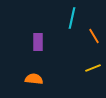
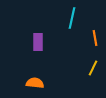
orange line: moved 1 px right, 2 px down; rotated 21 degrees clockwise
yellow line: rotated 42 degrees counterclockwise
orange semicircle: moved 1 px right, 4 px down
